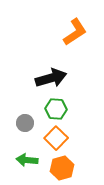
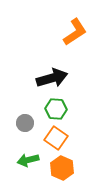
black arrow: moved 1 px right
orange square: rotated 10 degrees counterclockwise
green arrow: moved 1 px right; rotated 20 degrees counterclockwise
orange hexagon: rotated 20 degrees counterclockwise
